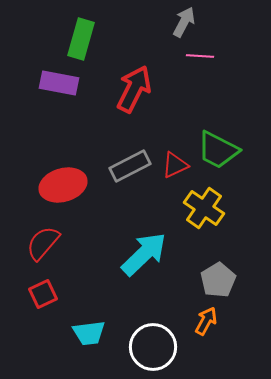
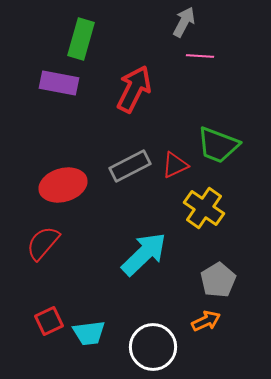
green trapezoid: moved 5 px up; rotated 6 degrees counterclockwise
red square: moved 6 px right, 27 px down
orange arrow: rotated 36 degrees clockwise
